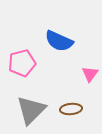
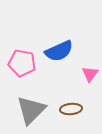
blue semicircle: moved 10 px down; rotated 48 degrees counterclockwise
pink pentagon: rotated 24 degrees clockwise
